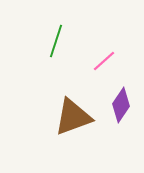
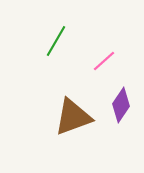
green line: rotated 12 degrees clockwise
